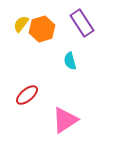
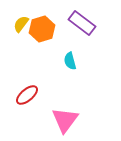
purple rectangle: rotated 20 degrees counterclockwise
pink triangle: rotated 20 degrees counterclockwise
